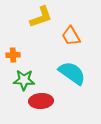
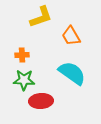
orange cross: moved 9 px right
